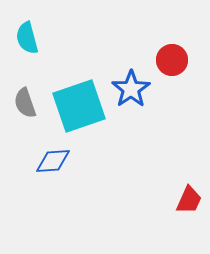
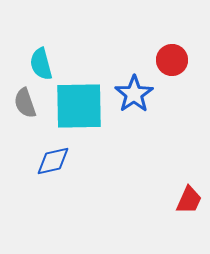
cyan semicircle: moved 14 px right, 26 px down
blue star: moved 3 px right, 5 px down
cyan square: rotated 18 degrees clockwise
blue diamond: rotated 9 degrees counterclockwise
